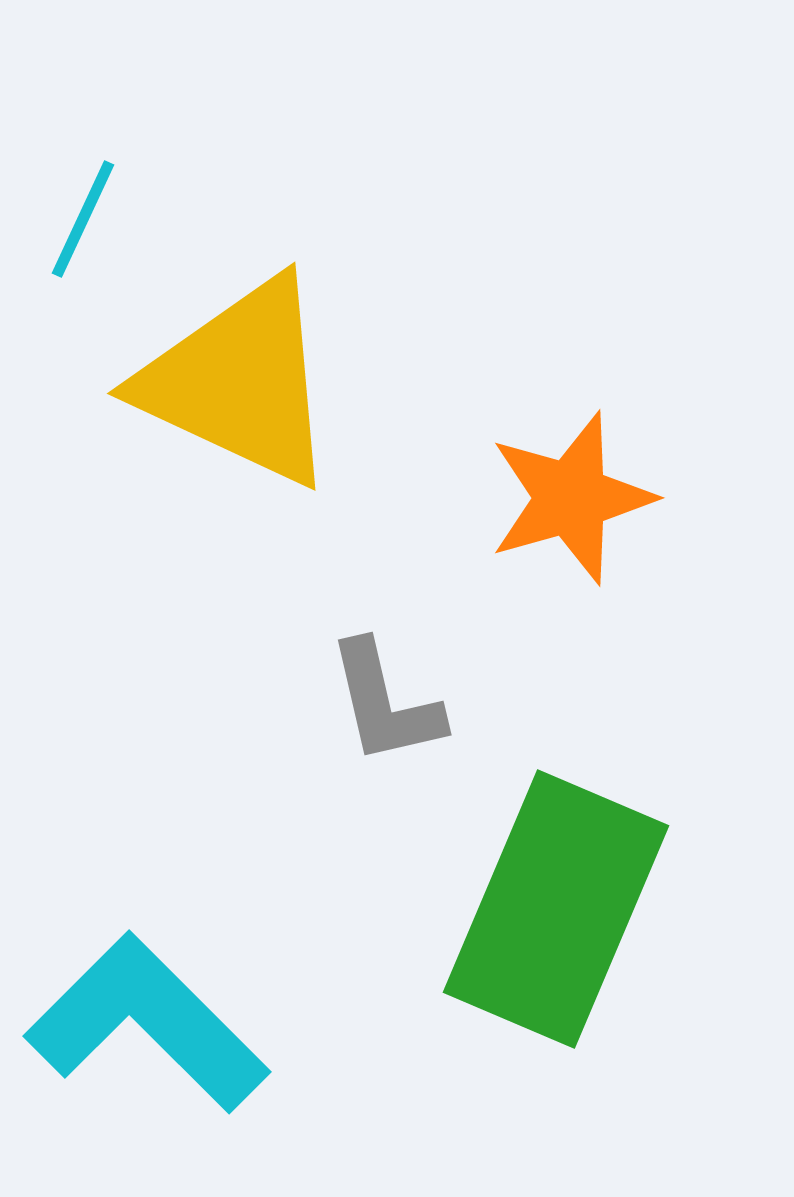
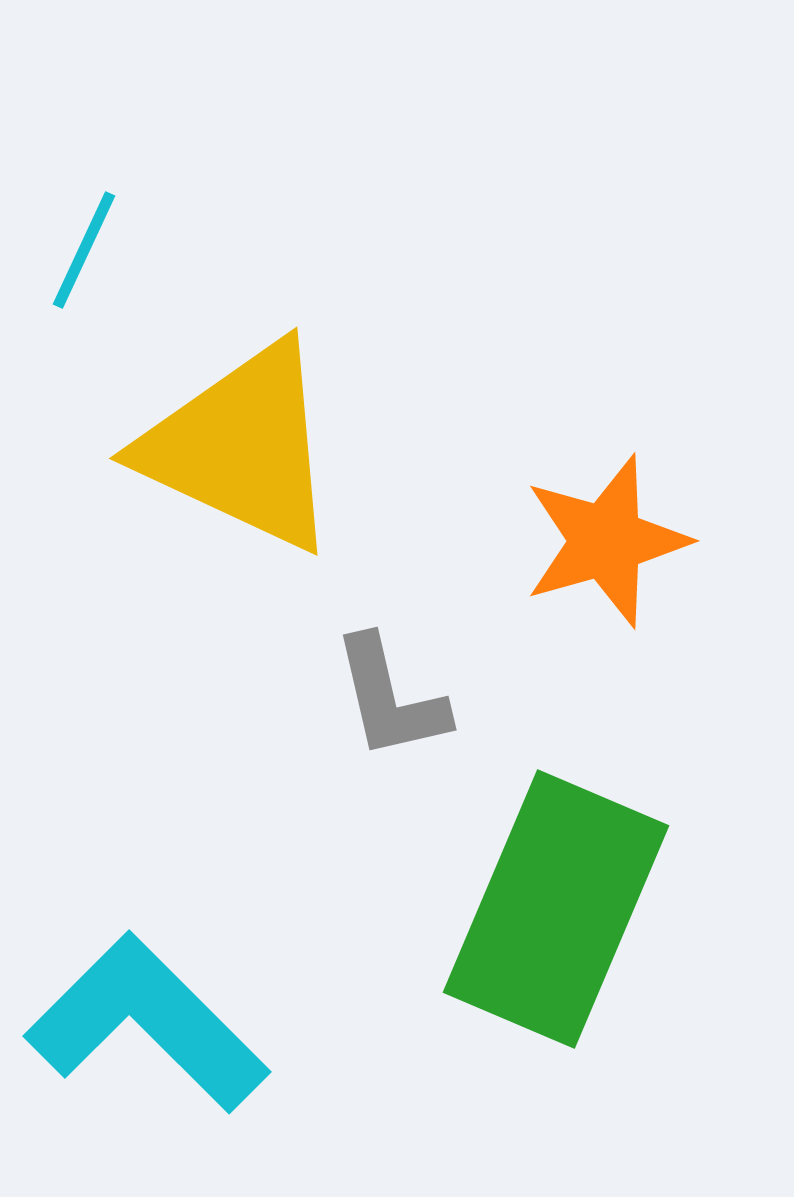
cyan line: moved 1 px right, 31 px down
yellow triangle: moved 2 px right, 65 px down
orange star: moved 35 px right, 43 px down
gray L-shape: moved 5 px right, 5 px up
